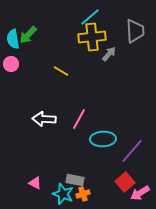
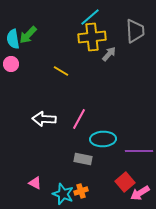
purple line: moved 7 px right; rotated 48 degrees clockwise
gray rectangle: moved 8 px right, 21 px up
orange cross: moved 2 px left, 3 px up
